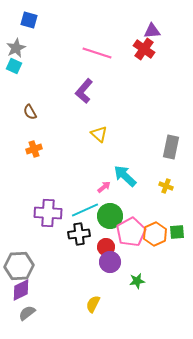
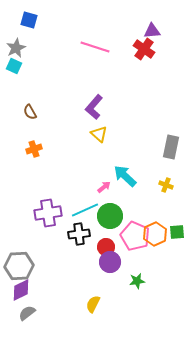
pink line: moved 2 px left, 6 px up
purple L-shape: moved 10 px right, 16 px down
yellow cross: moved 1 px up
purple cross: rotated 12 degrees counterclockwise
pink pentagon: moved 4 px right, 4 px down; rotated 20 degrees counterclockwise
